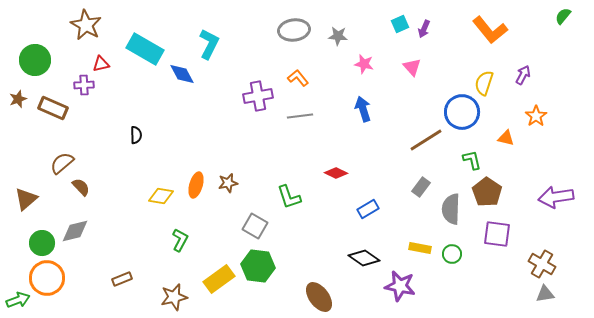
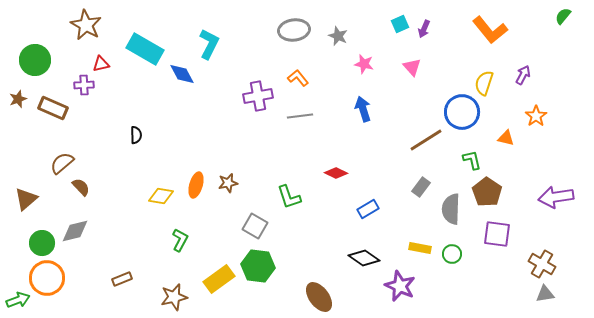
gray star at (338, 36): rotated 18 degrees clockwise
purple star at (400, 286): rotated 12 degrees clockwise
